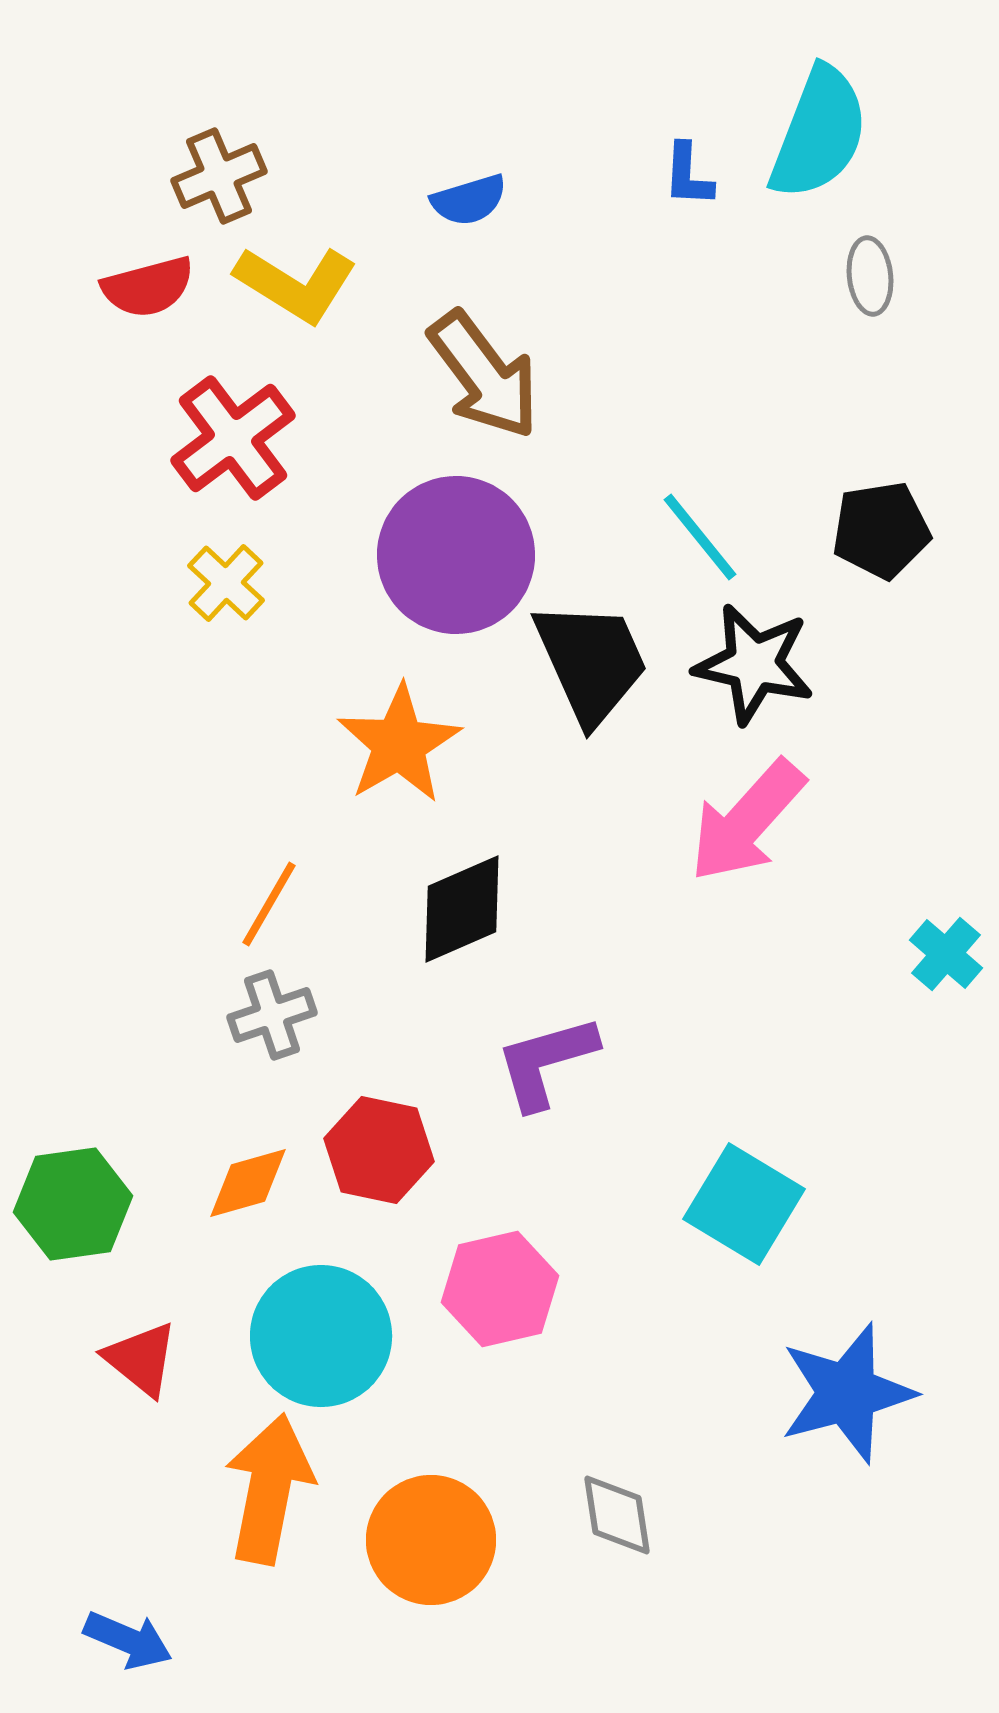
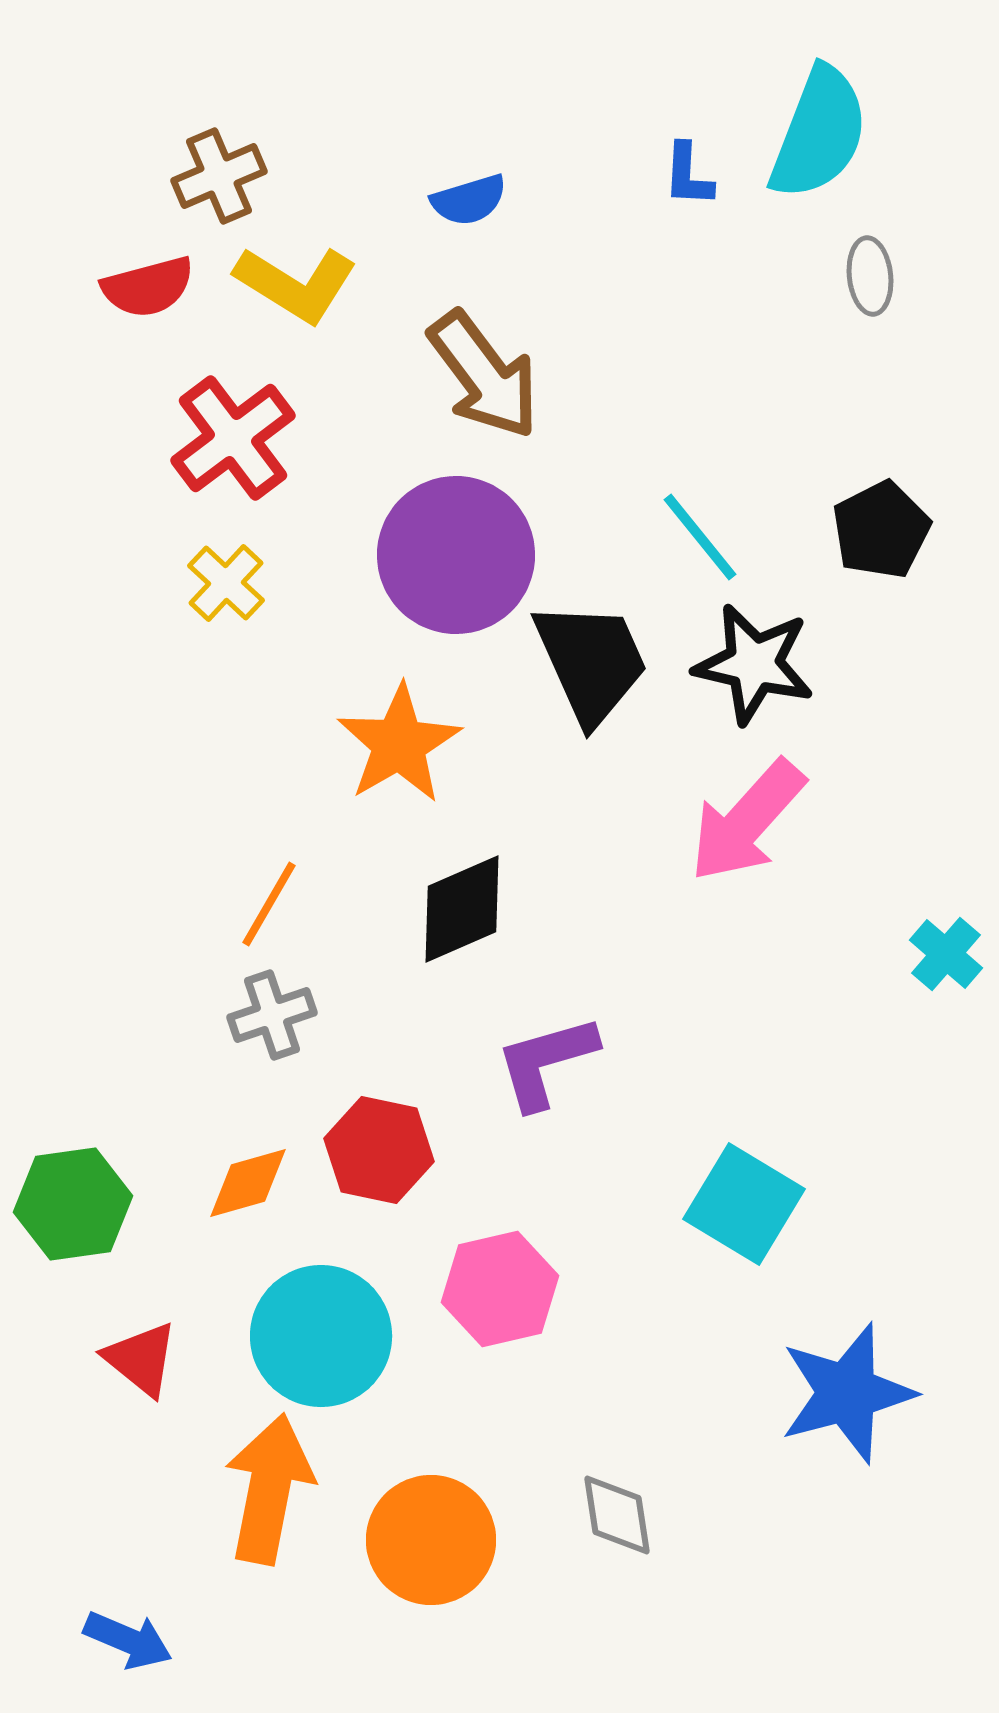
black pentagon: rotated 18 degrees counterclockwise
